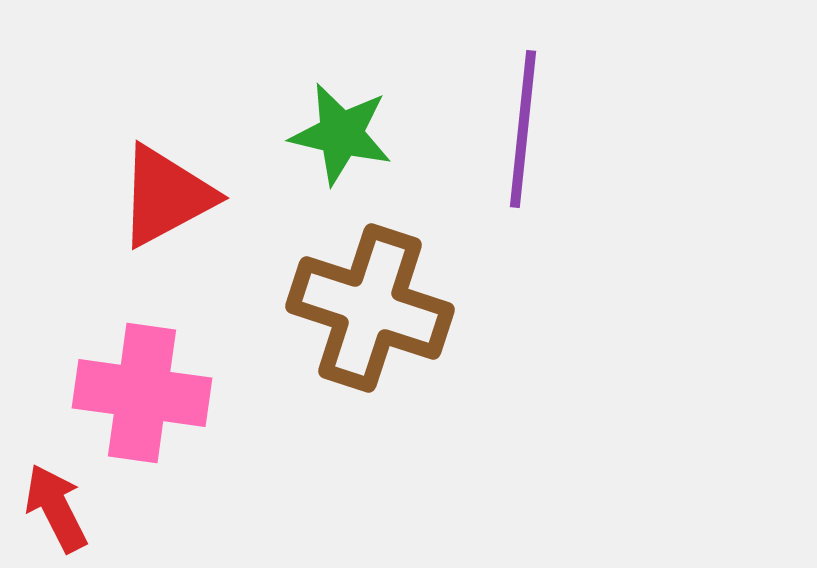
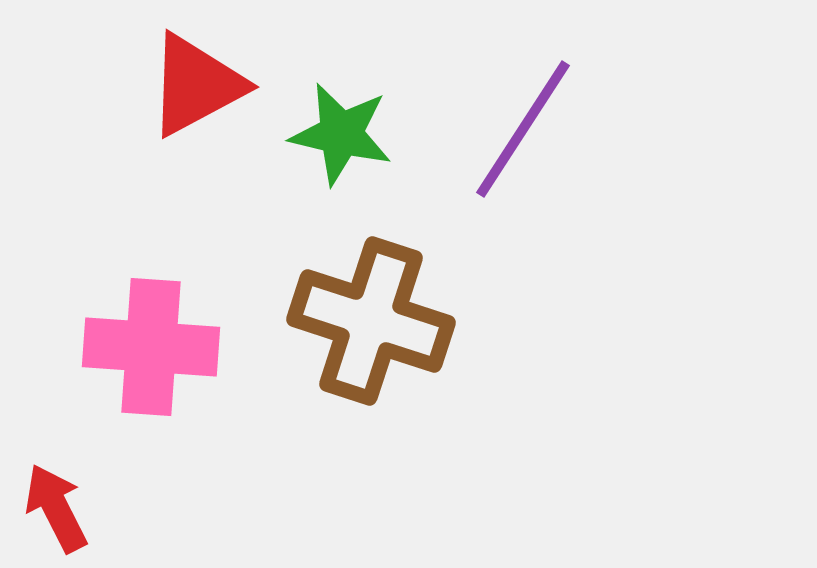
purple line: rotated 27 degrees clockwise
red triangle: moved 30 px right, 111 px up
brown cross: moved 1 px right, 13 px down
pink cross: moved 9 px right, 46 px up; rotated 4 degrees counterclockwise
